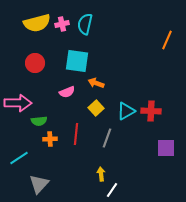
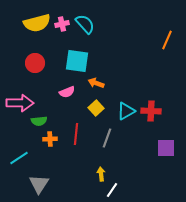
cyan semicircle: rotated 125 degrees clockwise
pink arrow: moved 2 px right
gray triangle: rotated 10 degrees counterclockwise
